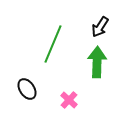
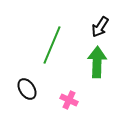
green line: moved 1 px left, 1 px down
pink cross: rotated 18 degrees counterclockwise
